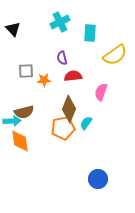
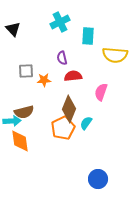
cyan rectangle: moved 2 px left, 3 px down
yellow semicircle: rotated 40 degrees clockwise
orange pentagon: rotated 15 degrees counterclockwise
